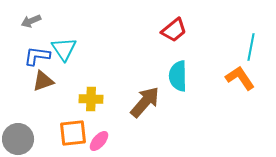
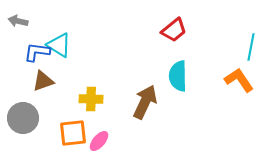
gray arrow: moved 13 px left; rotated 36 degrees clockwise
cyan triangle: moved 5 px left, 4 px up; rotated 24 degrees counterclockwise
blue L-shape: moved 4 px up
orange L-shape: moved 1 px left, 2 px down
brown arrow: rotated 16 degrees counterclockwise
gray circle: moved 5 px right, 21 px up
